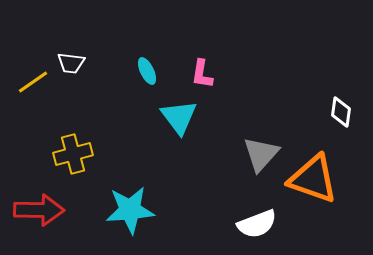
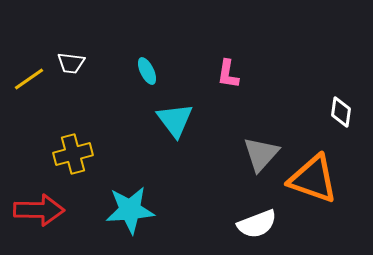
pink L-shape: moved 26 px right
yellow line: moved 4 px left, 3 px up
cyan triangle: moved 4 px left, 3 px down
